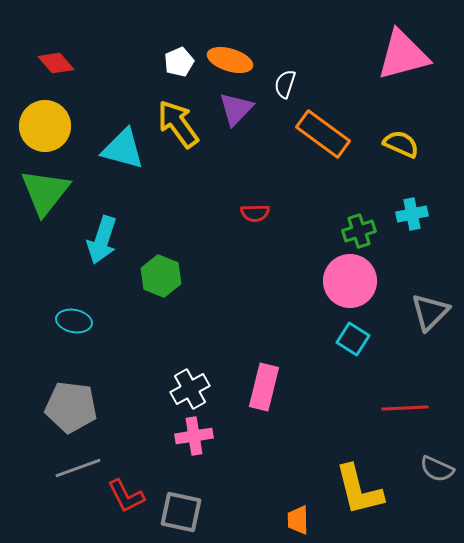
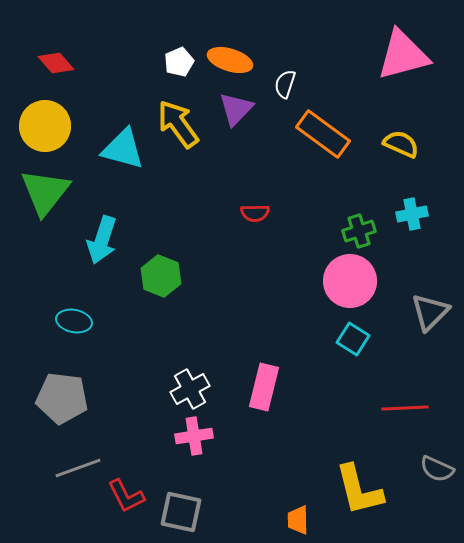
gray pentagon: moved 9 px left, 9 px up
